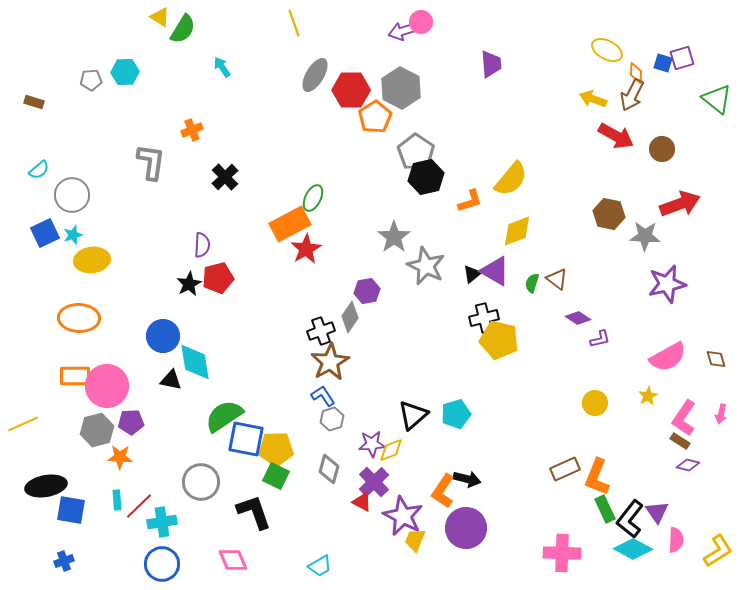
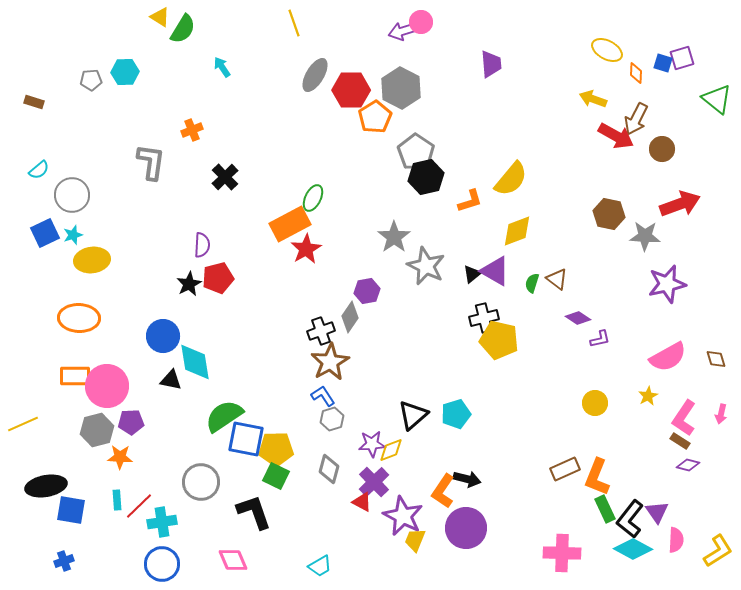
brown arrow at (632, 95): moved 4 px right, 24 px down
